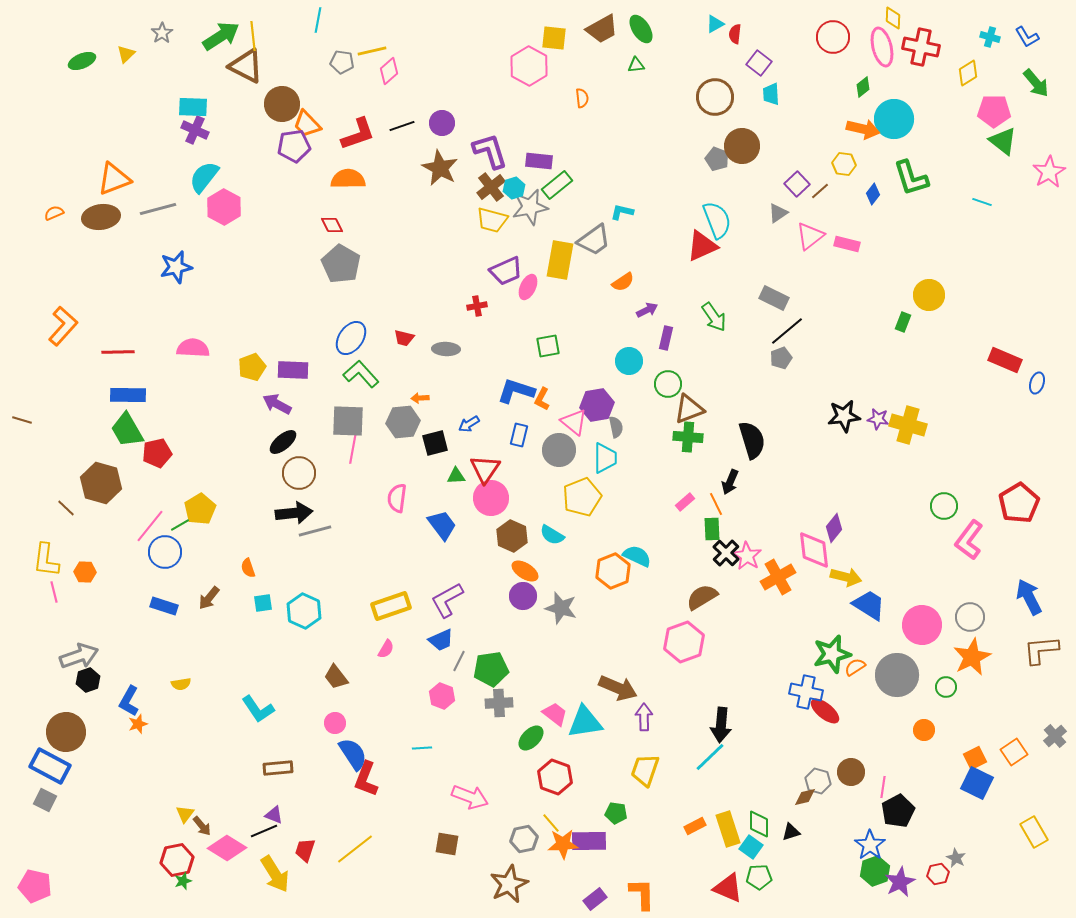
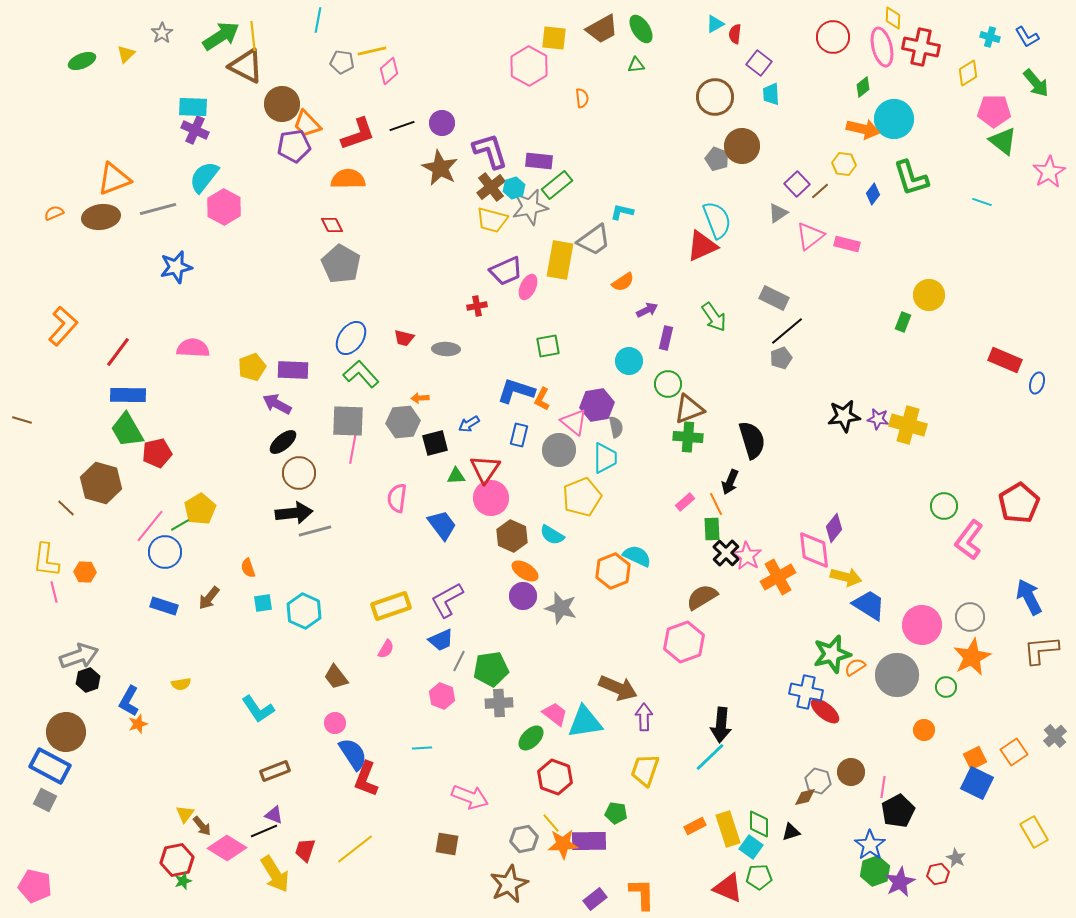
red line at (118, 352): rotated 52 degrees counterclockwise
brown rectangle at (278, 768): moved 3 px left, 3 px down; rotated 16 degrees counterclockwise
